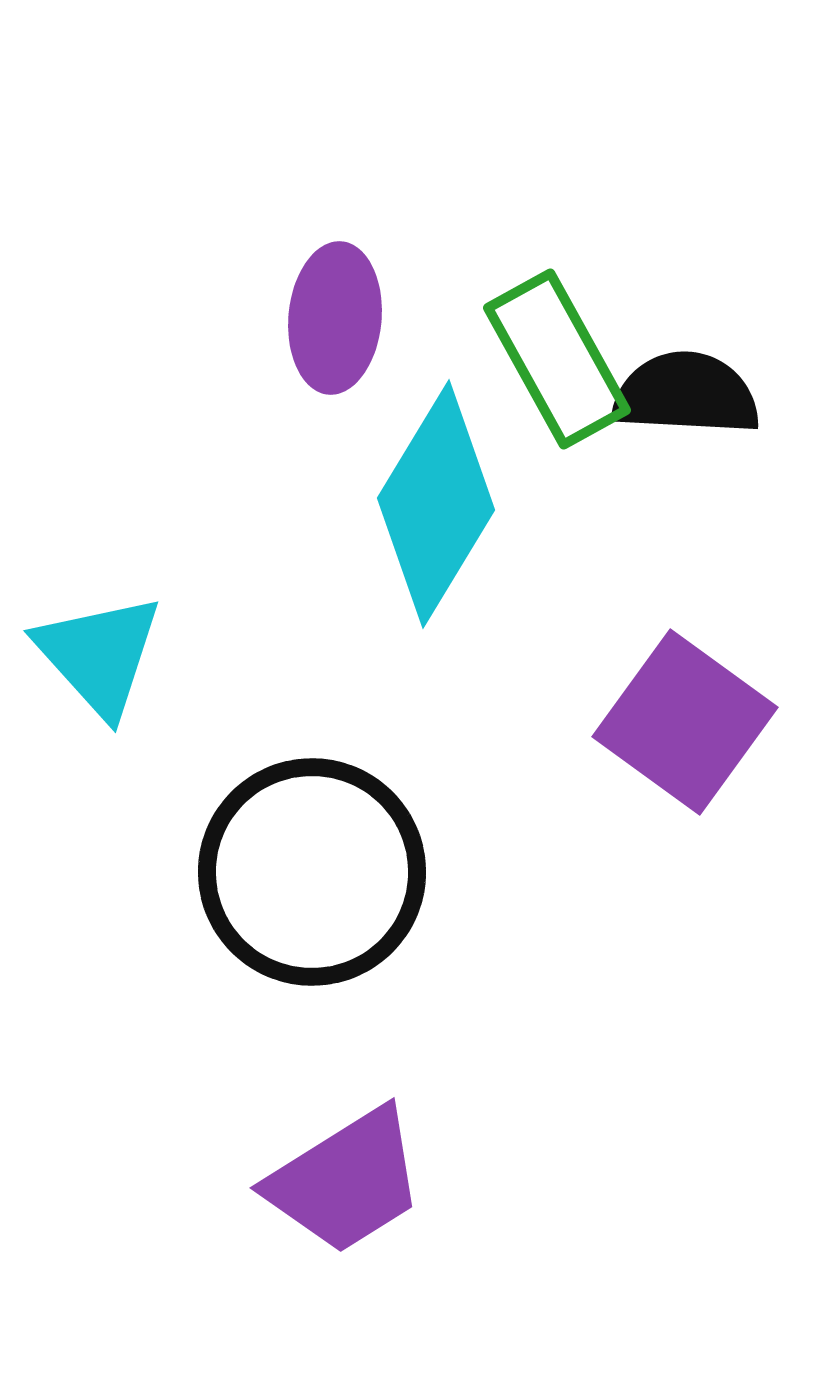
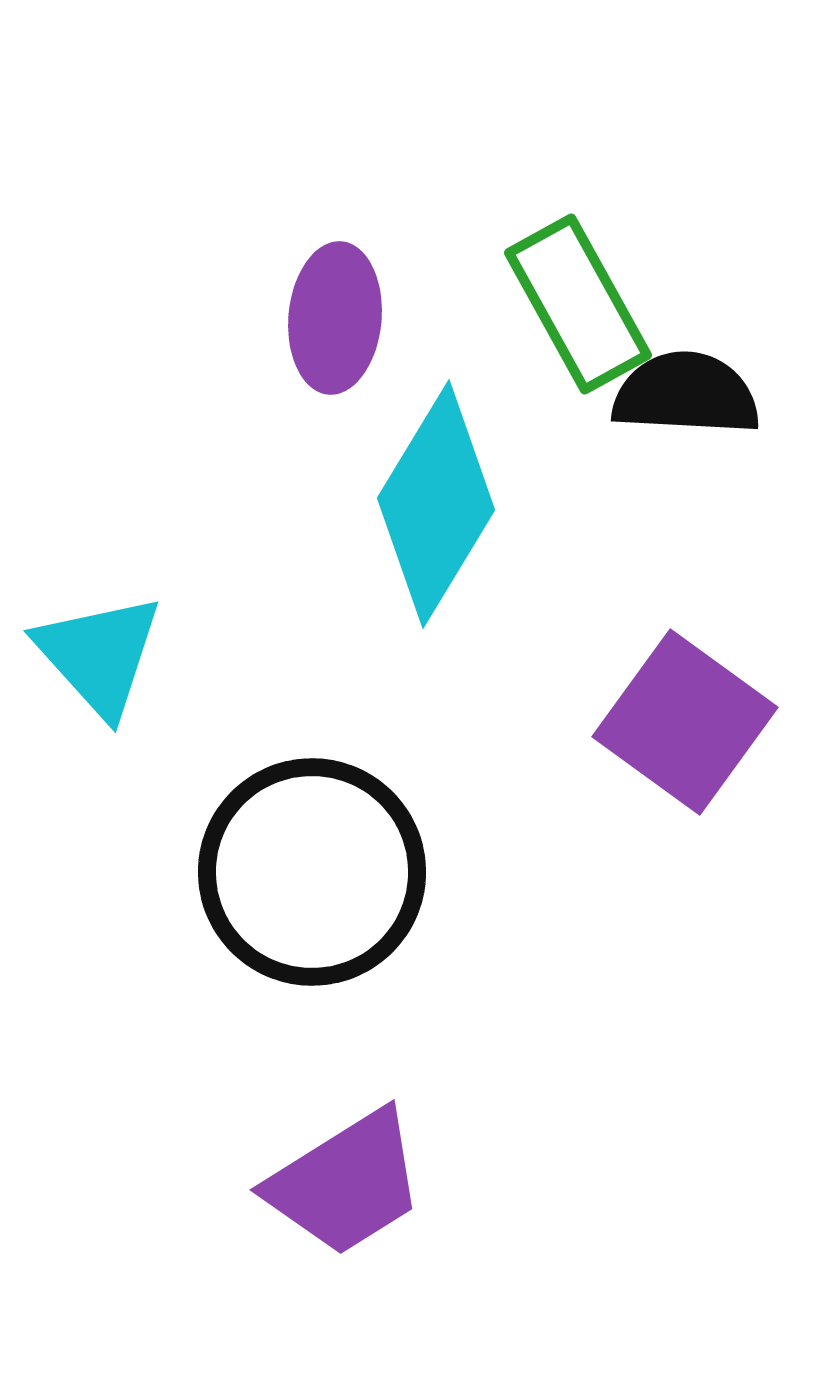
green rectangle: moved 21 px right, 55 px up
purple trapezoid: moved 2 px down
